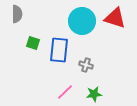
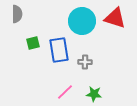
green square: rotated 32 degrees counterclockwise
blue rectangle: rotated 15 degrees counterclockwise
gray cross: moved 1 px left, 3 px up; rotated 16 degrees counterclockwise
green star: rotated 14 degrees clockwise
